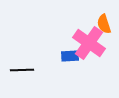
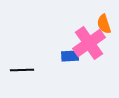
pink cross: rotated 20 degrees clockwise
